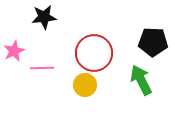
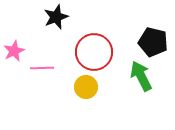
black star: moved 12 px right; rotated 15 degrees counterclockwise
black pentagon: rotated 12 degrees clockwise
red circle: moved 1 px up
green arrow: moved 4 px up
yellow circle: moved 1 px right, 2 px down
